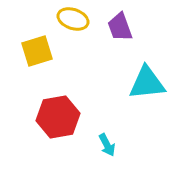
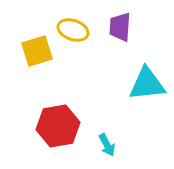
yellow ellipse: moved 11 px down
purple trapezoid: rotated 24 degrees clockwise
cyan triangle: moved 1 px down
red hexagon: moved 9 px down
